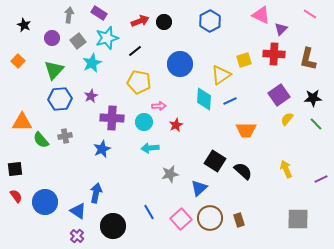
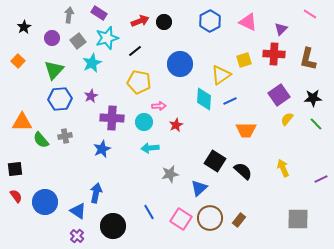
pink triangle at (261, 15): moved 13 px left, 7 px down
black star at (24, 25): moved 2 px down; rotated 16 degrees clockwise
yellow arrow at (286, 169): moved 3 px left, 1 px up
pink square at (181, 219): rotated 15 degrees counterclockwise
brown rectangle at (239, 220): rotated 56 degrees clockwise
